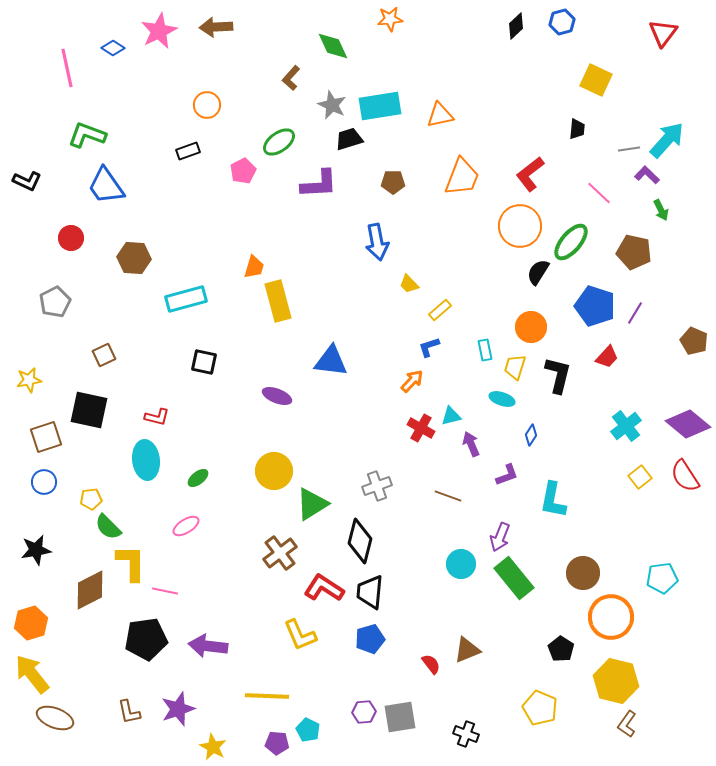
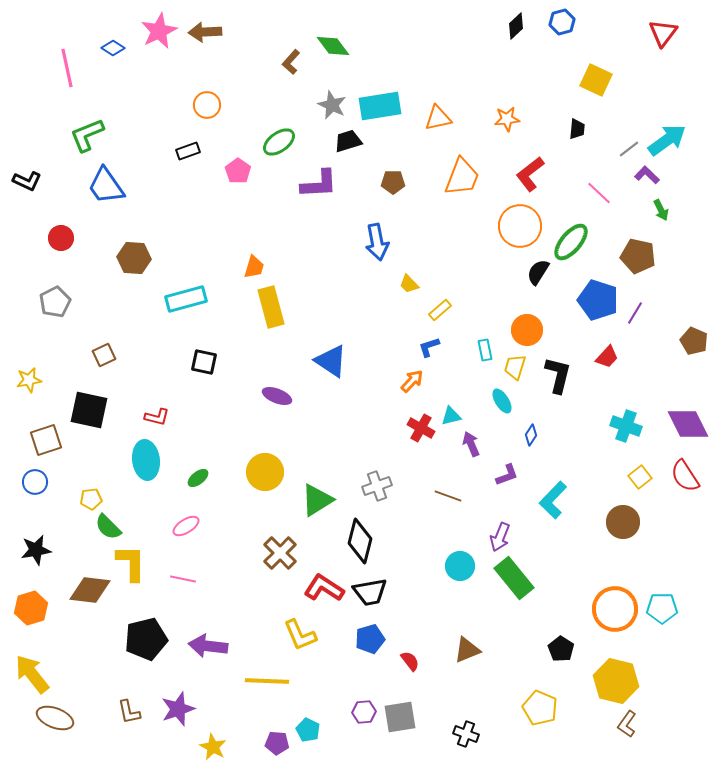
orange star at (390, 19): moved 117 px right, 100 px down
brown arrow at (216, 27): moved 11 px left, 5 px down
green diamond at (333, 46): rotated 12 degrees counterclockwise
brown L-shape at (291, 78): moved 16 px up
orange triangle at (440, 115): moved 2 px left, 3 px down
green L-shape at (87, 135): rotated 42 degrees counterclockwise
black trapezoid at (349, 139): moved 1 px left, 2 px down
cyan arrow at (667, 140): rotated 12 degrees clockwise
gray line at (629, 149): rotated 30 degrees counterclockwise
pink pentagon at (243, 171): moved 5 px left; rotated 10 degrees counterclockwise
red circle at (71, 238): moved 10 px left
brown pentagon at (634, 252): moved 4 px right, 4 px down
yellow rectangle at (278, 301): moved 7 px left, 6 px down
blue pentagon at (595, 306): moved 3 px right, 6 px up
orange circle at (531, 327): moved 4 px left, 3 px down
blue triangle at (331, 361): rotated 27 degrees clockwise
cyan ellipse at (502, 399): moved 2 px down; rotated 40 degrees clockwise
purple diamond at (688, 424): rotated 24 degrees clockwise
cyan cross at (626, 426): rotated 32 degrees counterclockwise
brown square at (46, 437): moved 3 px down
yellow circle at (274, 471): moved 9 px left, 1 px down
blue circle at (44, 482): moved 9 px left
cyan L-shape at (553, 500): rotated 33 degrees clockwise
green triangle at (312, 504): moved 5 px right, 4 px up
brown cross at (280, 553): rotated 8 degrees counterclockwise
cyan circle at (461, 564): moved 1 px left, 2 px down
brown circle at (583, 573): moved 40 px right, 51 px up
cyan pentagon at (662, 578): moved 30 px down; rotated 8 degrees clockwise
brown diamond at (90, 590): rotated 33 degrees clockwise
pink line at (165, 591): moved 18 px right, 12 px up
black trapezoid at (370, 592): rotated 105 degrees counterclockwise
orange circle at (611, 617): moved 4 px right, 8 px up
orange hexagon at (31, 623): moved 15 px up
black pentagon at (146, 639): rotated 6 degrees counterclockwise
red semicircle at (431, 664): moved 21 px left, 3 px up
yellow line at (267, 696): moved 15 px up
